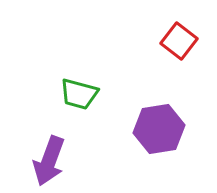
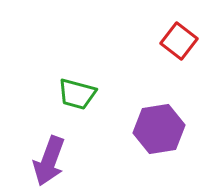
green trapezoid: moved 2 px left
